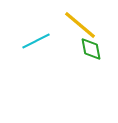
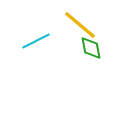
green diamond: moved 1 px up
